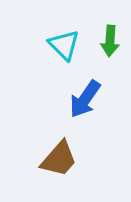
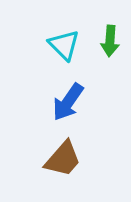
blue arrow: moved 17 px left, 3 px down
brown trapezoid: moved 4 px right
